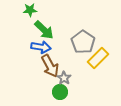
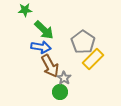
green star: moved 5 px left
yellow rectangle: moved 5 px left, 1 px down
